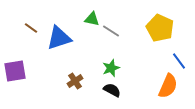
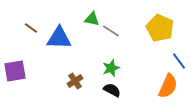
blue triangle: rotated 20 degrees clockwise
